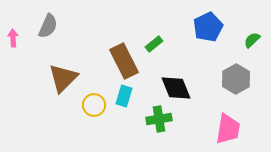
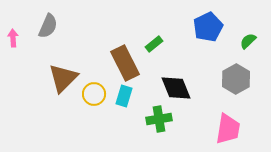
green semicircle: moved 4 px left, 1 px down
brown rectangle: moved 1 px right, 2 px down
yellow circle: moved 11 px up
